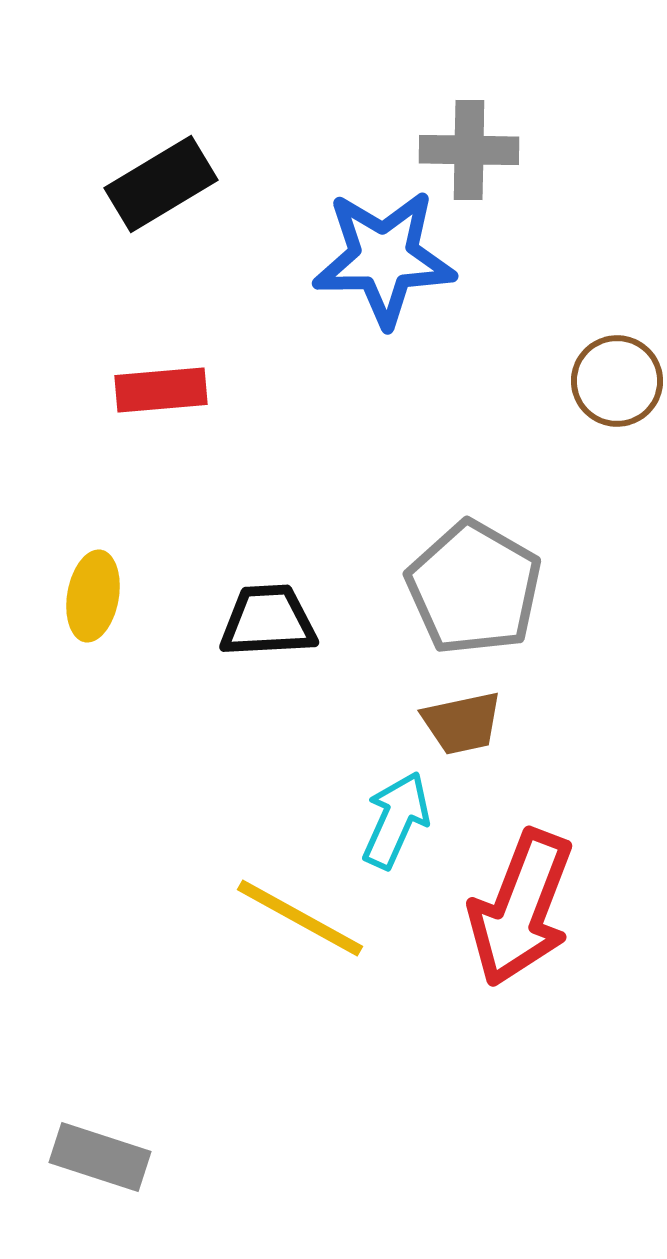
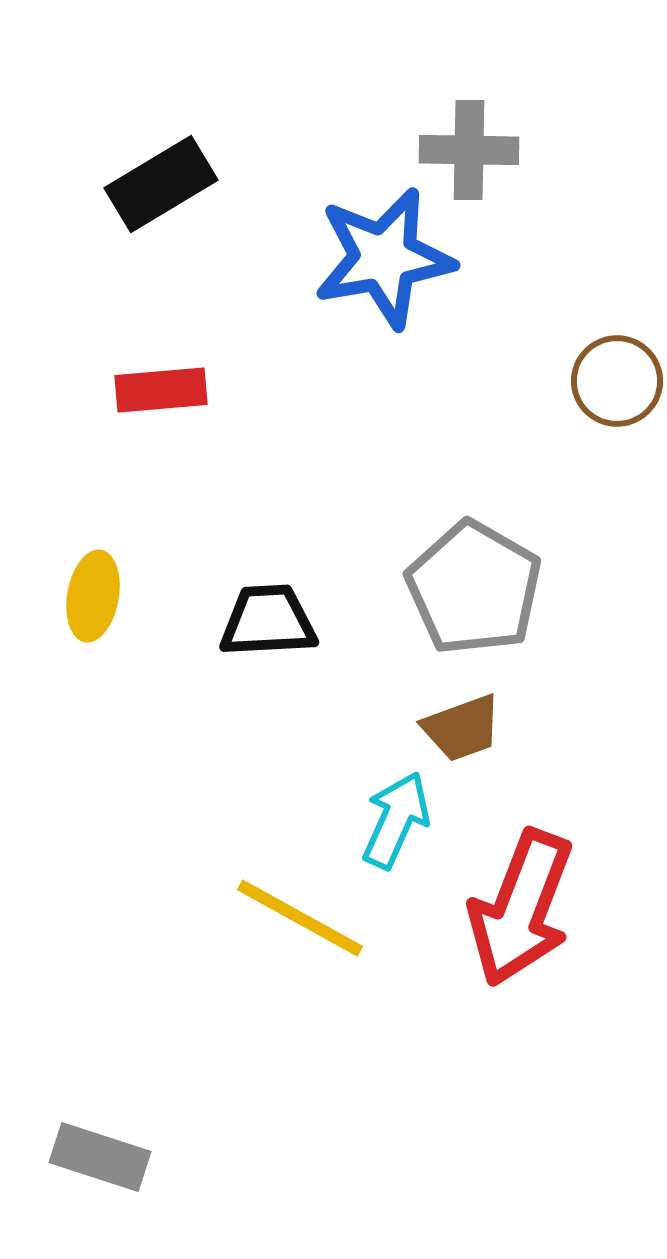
blue star: rotated 9 degrees counterclockwise
brown trapezoid: moved 5 px down; rotated 8 degrees counterclockwise
